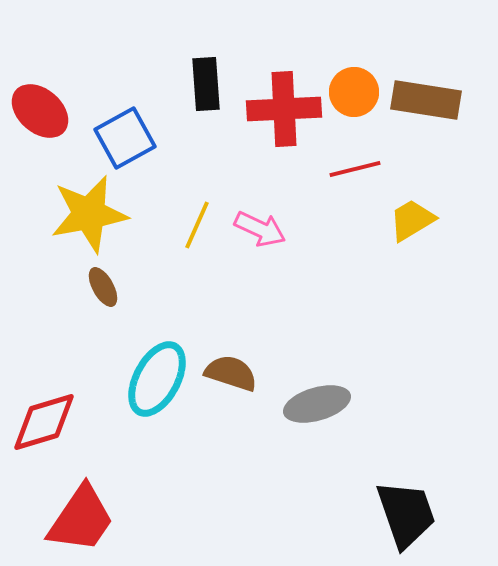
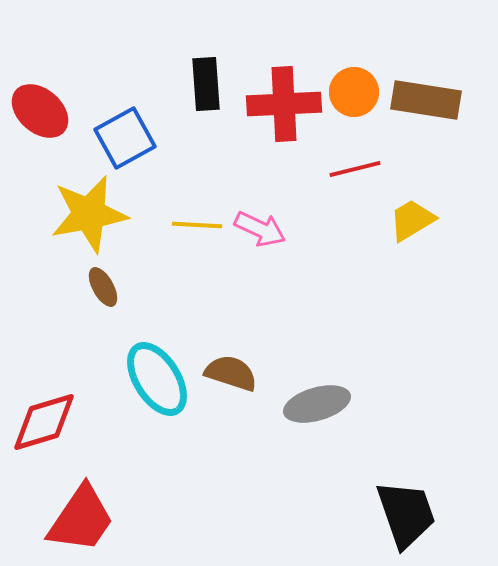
red cross: moved 5 px up
yellow line: rotated 69 degrees clockwise
cyan ellipse: rotated 60 degrees counterclockwise
